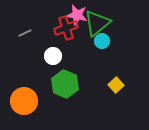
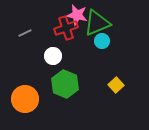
green triangle: rotated 16 degrees clockwise
orange circle: moved 1 px right, 2 px up
